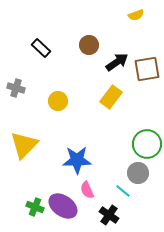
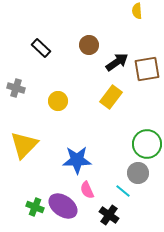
yellow semicircle: moved 1 px right, 4 px up; rotated 105 degrees clockwise
